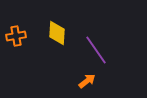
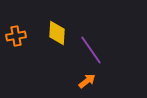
purple line: moved 5 px left
